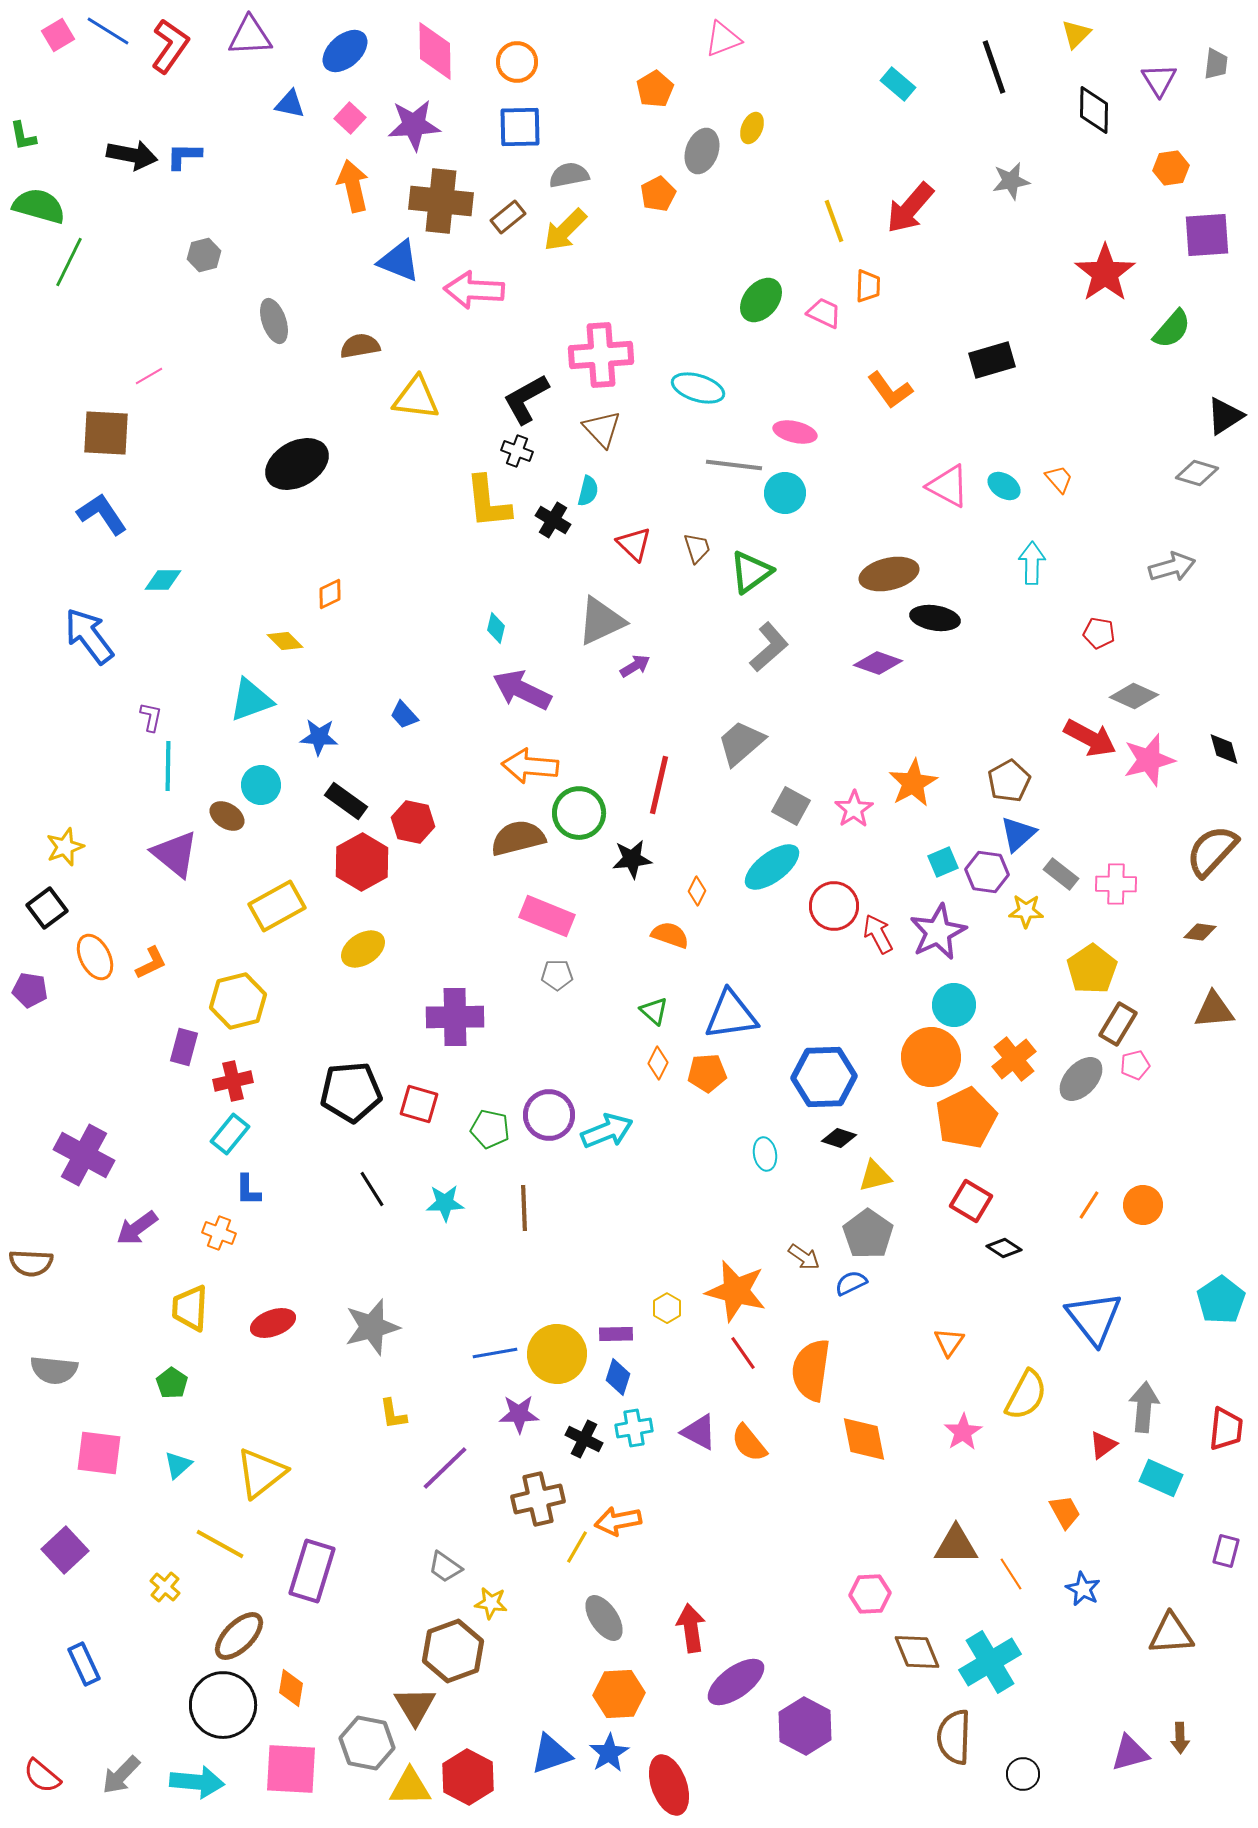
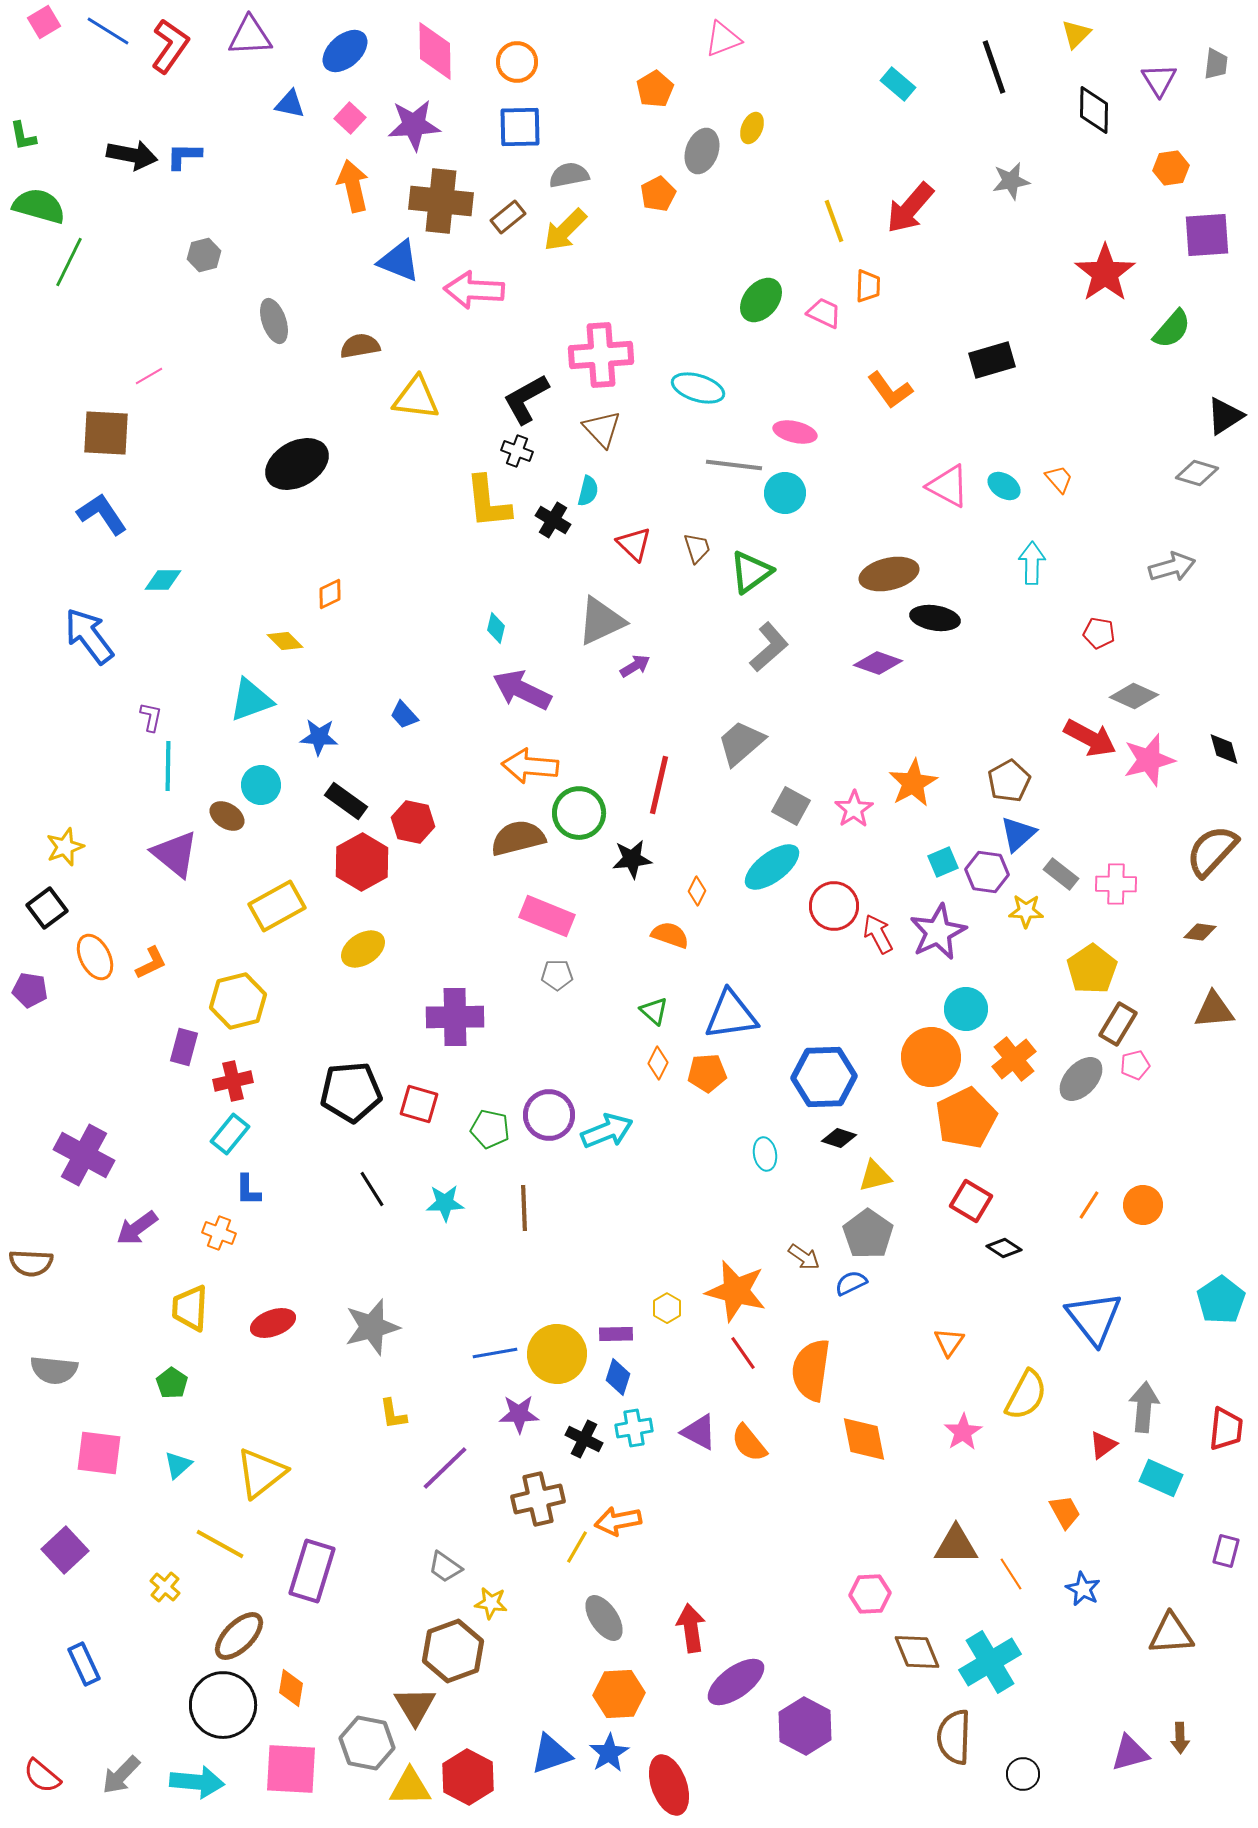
pink square at (58, 35): moved 14 px left, 13 px up
cyan circle at (954, 1005): moved 12 px right, 4 px down
